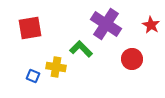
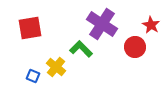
purple cross: moved 4 px left
red circle: moved 3 px right, 12 px up
yellow cross: rotated 30 degrees clockwise
